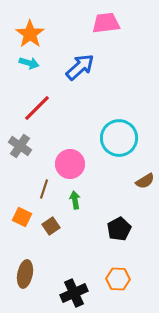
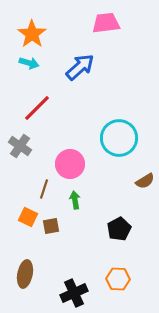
orange star: moved 2 px right
orange square: moved 6 px right
brown square: rotated 24 degrees clockwise
